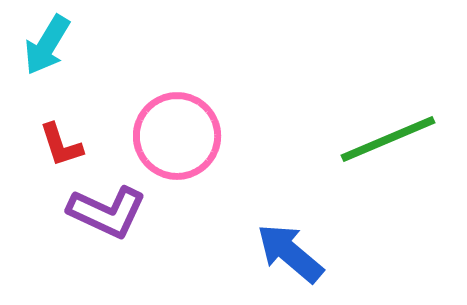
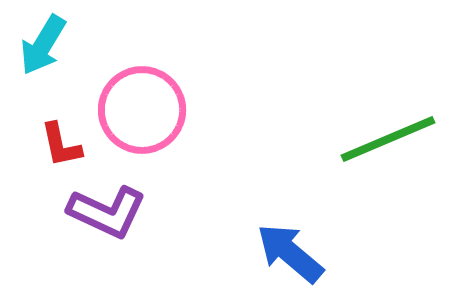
cyan arrow: moved 4 px left
pink circle: moved 35 px left, 26 px up
red L-shape: rotated 6 degrees clockwise
